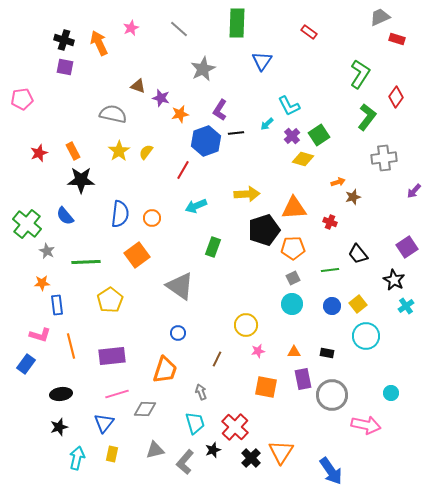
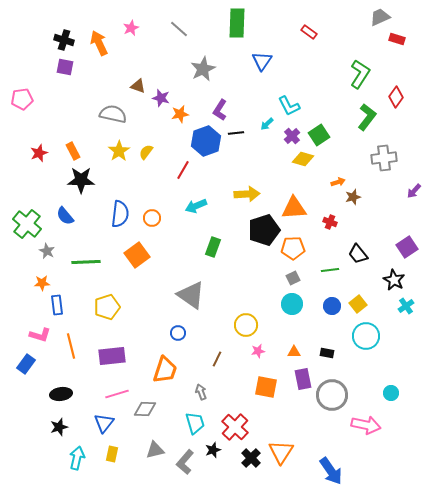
gray triangle at (180, 286): moved 11 px right, 9 px down
yellow pentagon at (110, 300): moved 3 px left, 7 px down; rotated 15 degrees clockwise
